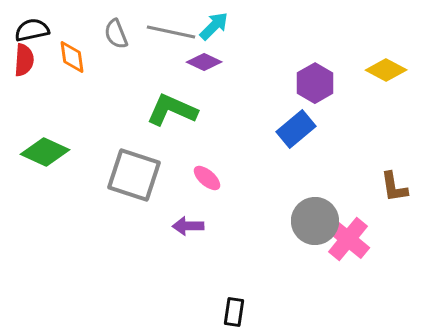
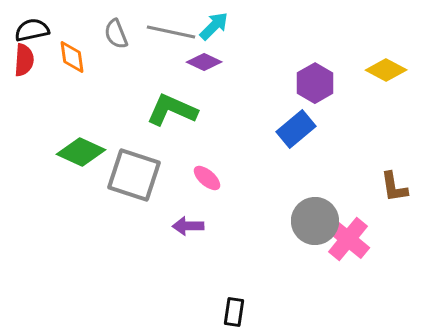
green diamond: moved 36 px right
